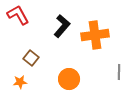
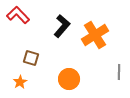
red L-shape: rotated 15 degrees counterclockwise
orange cross: rotated 24 degrees counterclockwise
brown square: rotated 21 degrees counterclockwise
orange star: rotated 24 degrees counterclockwise
